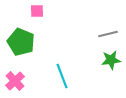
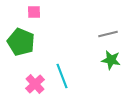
pink square: moved 3 px left, 1 px down
green star: rotated 18 degrees clockwise
pink cross: moved 20 px right, 3 px down
